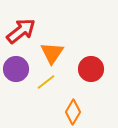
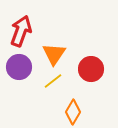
red arrow: rotated 32 degrees counterclockwise
orange triangle: moved 2 px right, 1 px down
purple circle: moved 3 px right, 2 px up
yellow line: moved 7 px right, 1 px up
